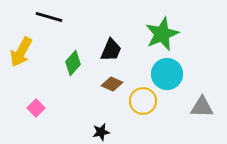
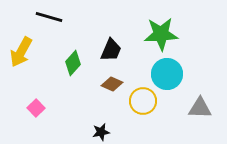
green star: moved 1 px left; rotated 20 degrees clockwise
gray triangle: moved 2 px left, 1 px down
